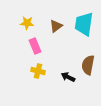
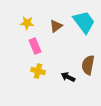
cyan trapezoid: moved 2 px up; rotated 135 degrees clockwise
